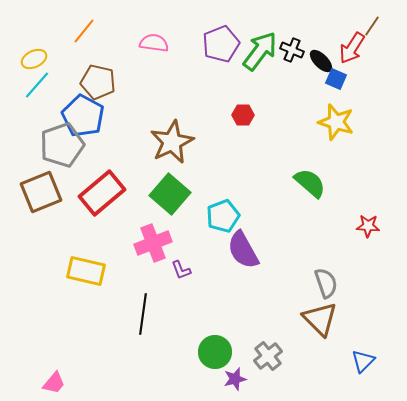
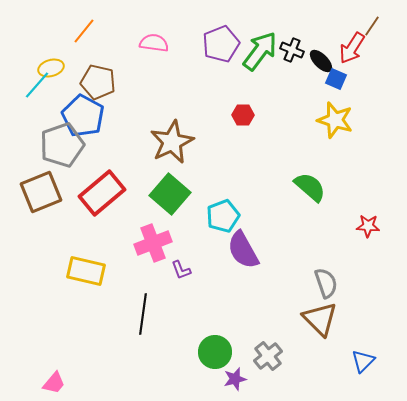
yellow ellipse: moved 17 px right, 9 px down; rotated 10 degrees clockwise
yellow star: moved 1 px left, 2 px up
green semicircle: moved 4 px down
